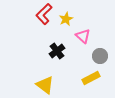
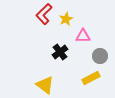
pink triangle: rotated 42 degrees counterclockwise
black cross: moved 3 px right, 1 px down
